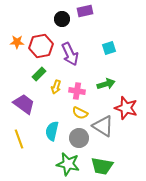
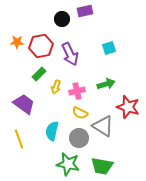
pink cross: rotated 21 degrees counterclockwise
red star: moved 2 px right, 1 px up
